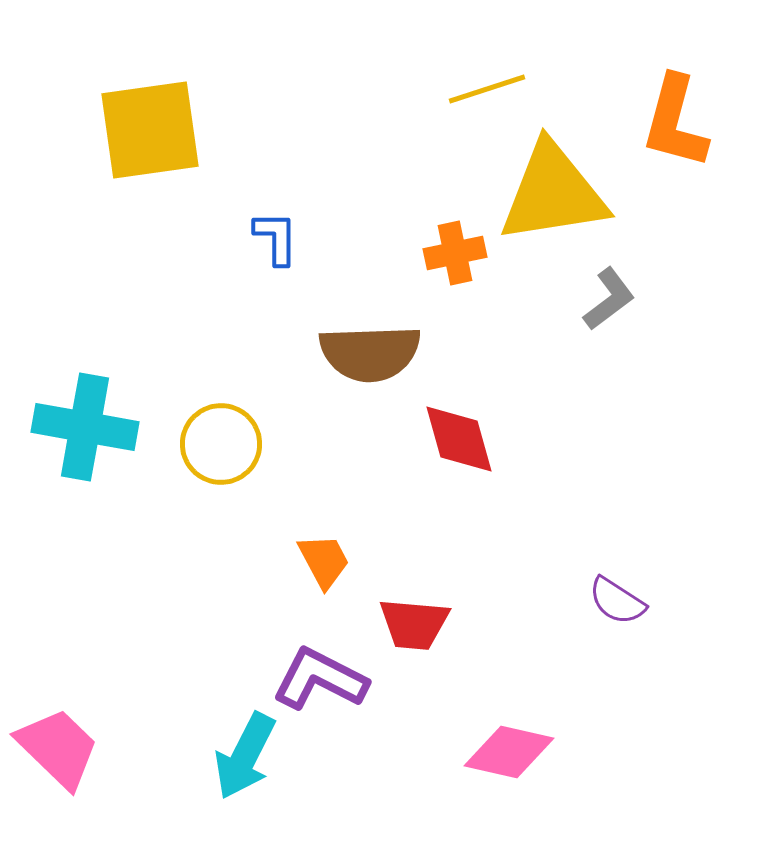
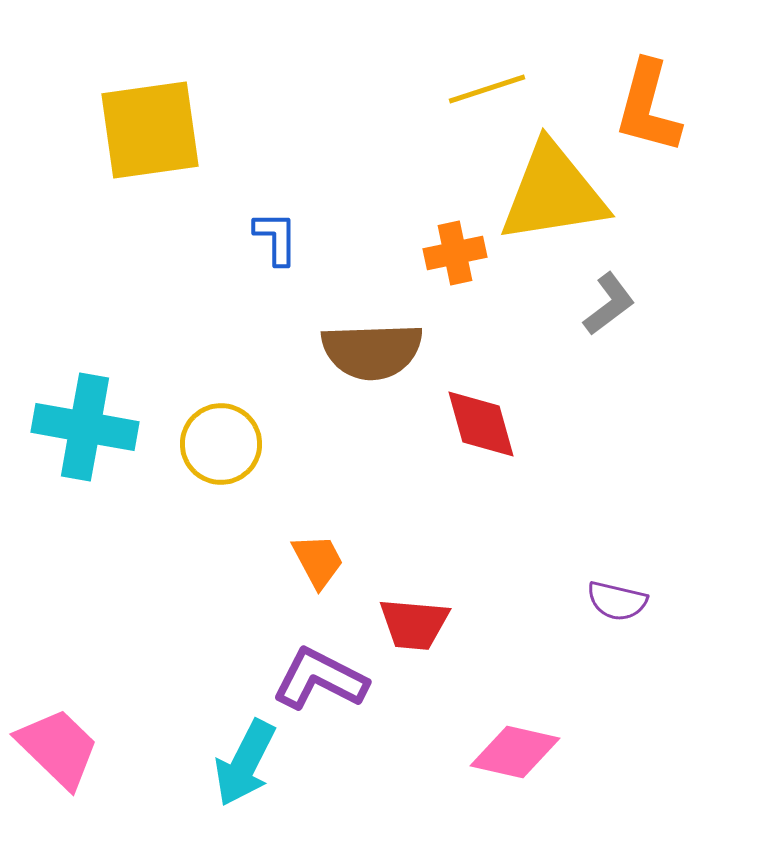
orange L-shape: moved 27 px left, 15 px up
gray L-shape: moved 5 px down
brown semicircle: moved 2 px right, 2 px up
red diamond: moved 22 px right, 15 px up
orange trapezoid: moved 6 px left
purple semicircle: rotated 20 degrees counterclockwise
pink diamond: moved 6 px right
cyan arrow: moved 7 px down
